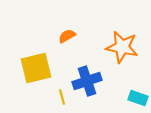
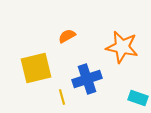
blue cross: moved 2 px up
